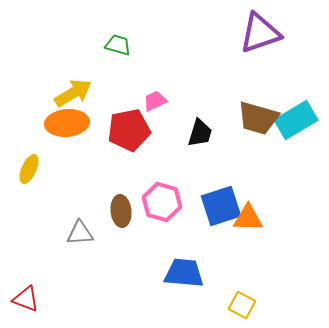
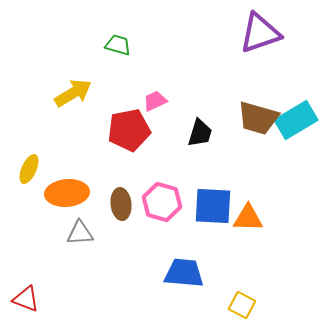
orange ellipse: moved 70 px down
blue square: moved 8 px left; rotated 21 degrees clockwise
brown ellipse: moved 7 px up
